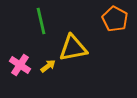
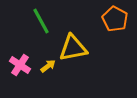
green line: rotated 16 degrees counterclockwise
